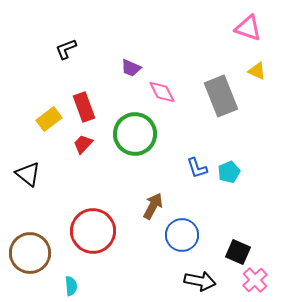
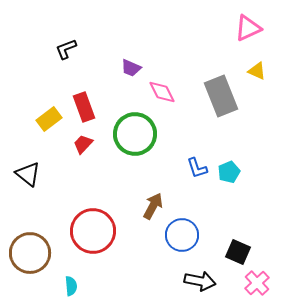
pink triangle: rotated 44 degrees counterclockwise
pink cross: moved 2 px right, 3 px down
